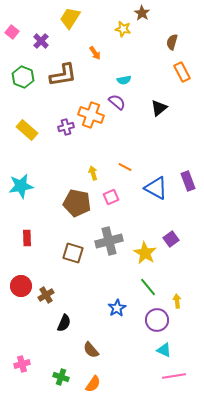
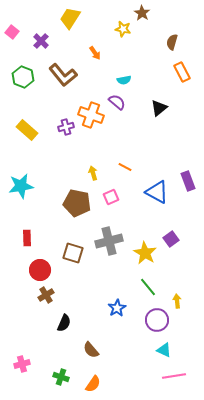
brown L-shape at (63, 75): rotated 60 degrees clockwise
blue triangle at (156, 188): moved 1 px right, 4 px down
red circle at (21, 286): moved 19 px right, 16 px up
